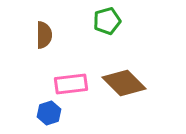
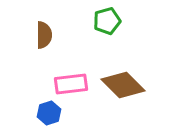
brown diamond: moved 1 px left, 2 px down
